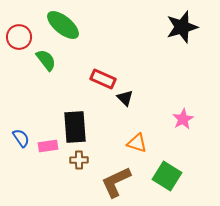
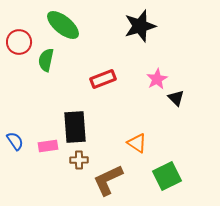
black star: moved 42 px left, 1 px up
red circle: moved 5 px down
green semicircle: rotated 130 degrees counterclockwise
red rectangle: rotated 45 degrees counterclockwise
black triangle: moved 51 px right
pink star: moved 26 px left, 40 px up
blue semicircle: moved 6 px left, 3 px down
orange triangle: rotated 15 degrees clockwise
green square: rotated 32 degrees clockwise
brown L-shape: moved 8 px left, 2 px up
